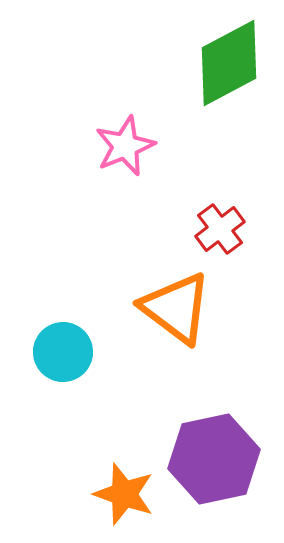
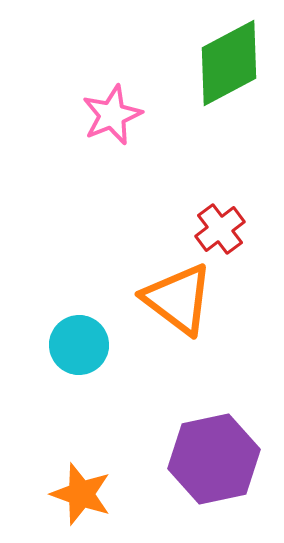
pink star: moved 13 px left, 31 px up
orange triangle: moved 2 px right, 9 px up
cyan circle: moved 16 px right, 7 px up
orange star: moved 43 px left
